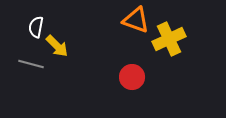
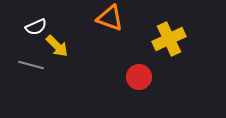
orange triangle: moved 26 px left, 2 px up
white semicircle: rotated 125 degrees counterclockwise
gray line: moved 1 px down
red circle: moved 7 px right
